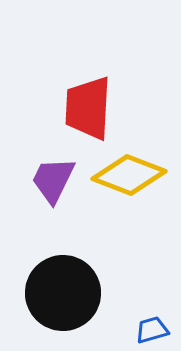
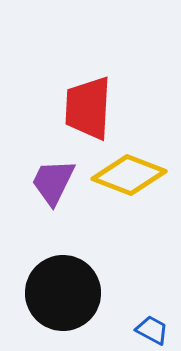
purple trapezoid: moved 2 px down
blue trapezoid: rotated 44 degrees clockwise
